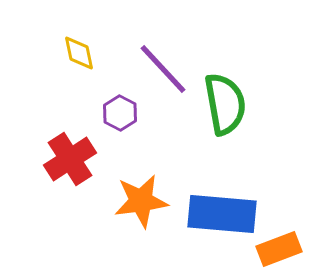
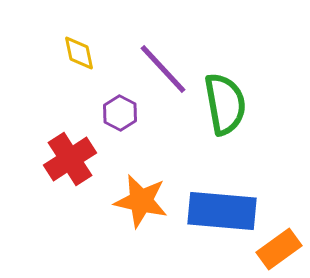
orange star: rotated 20 degrees clockwise
blue rectangle: moved 3 px up
orange rectangle: rotated 15 degrees counterclockwise
